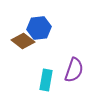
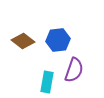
blue hexagon: moved 19 px right, 12 px down
cyan rectangle: moved 1 px right, 2 px down
